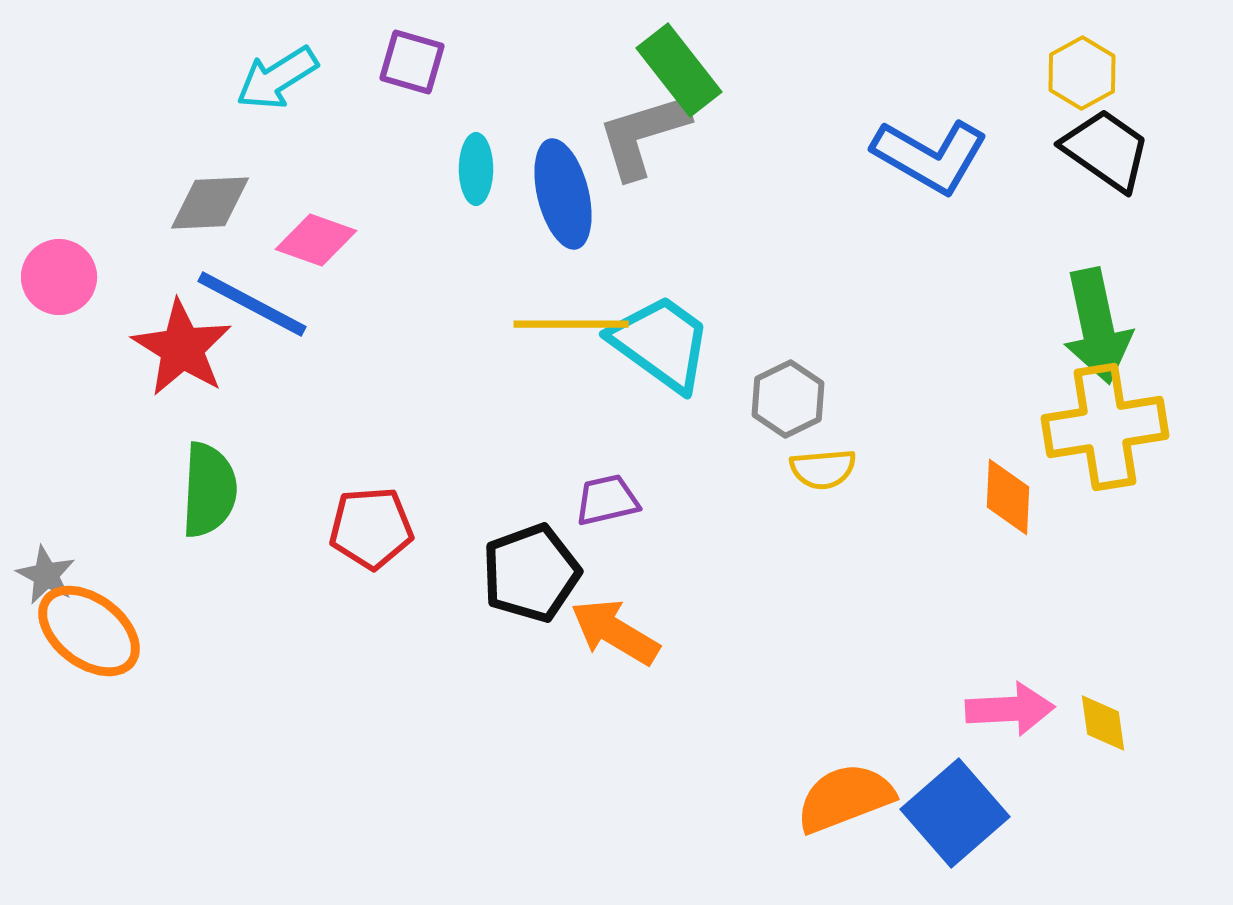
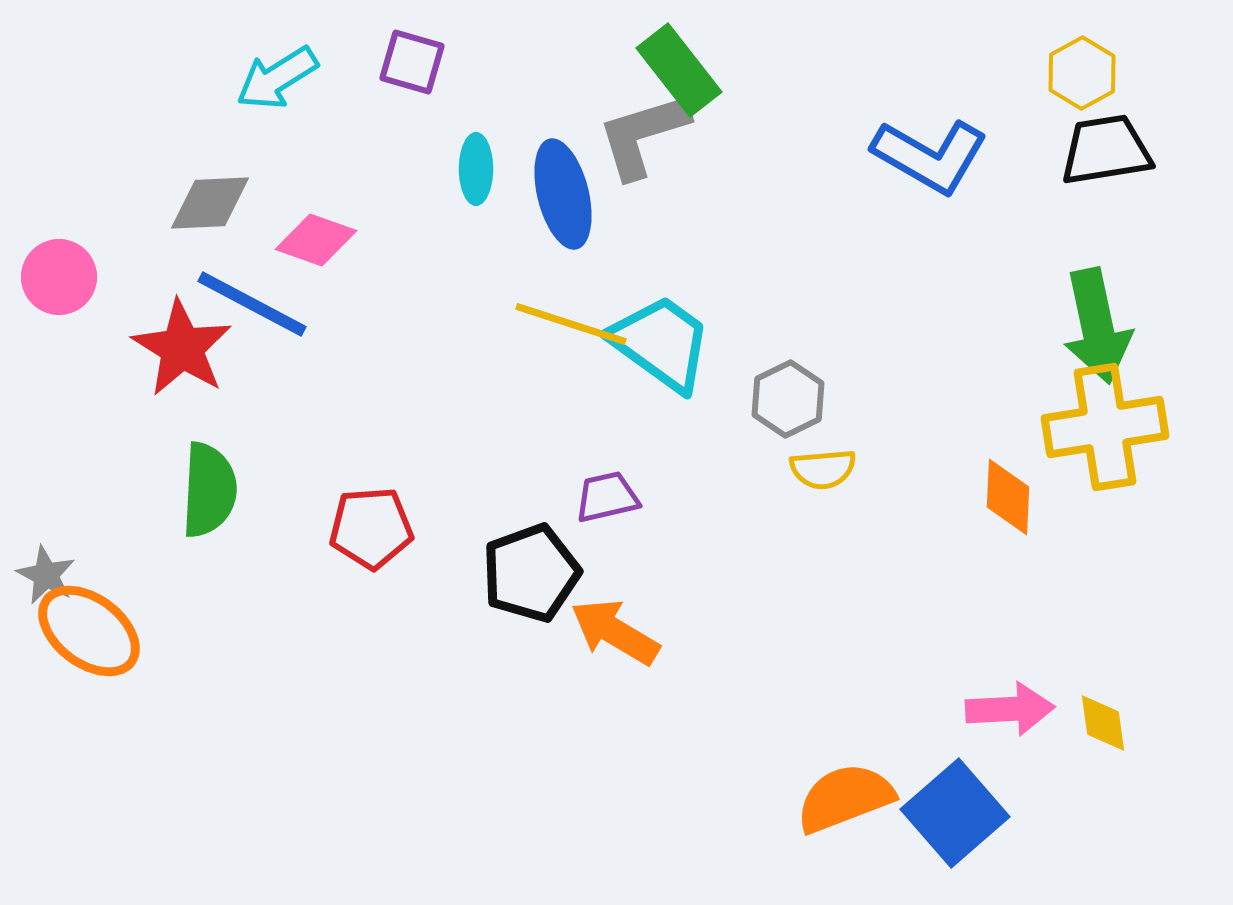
black trapezoid: rotated 44 degrees counterclockwise
yellow line: rotated 18 degrees clockwise
purple trapezoid: moved 3 px up
